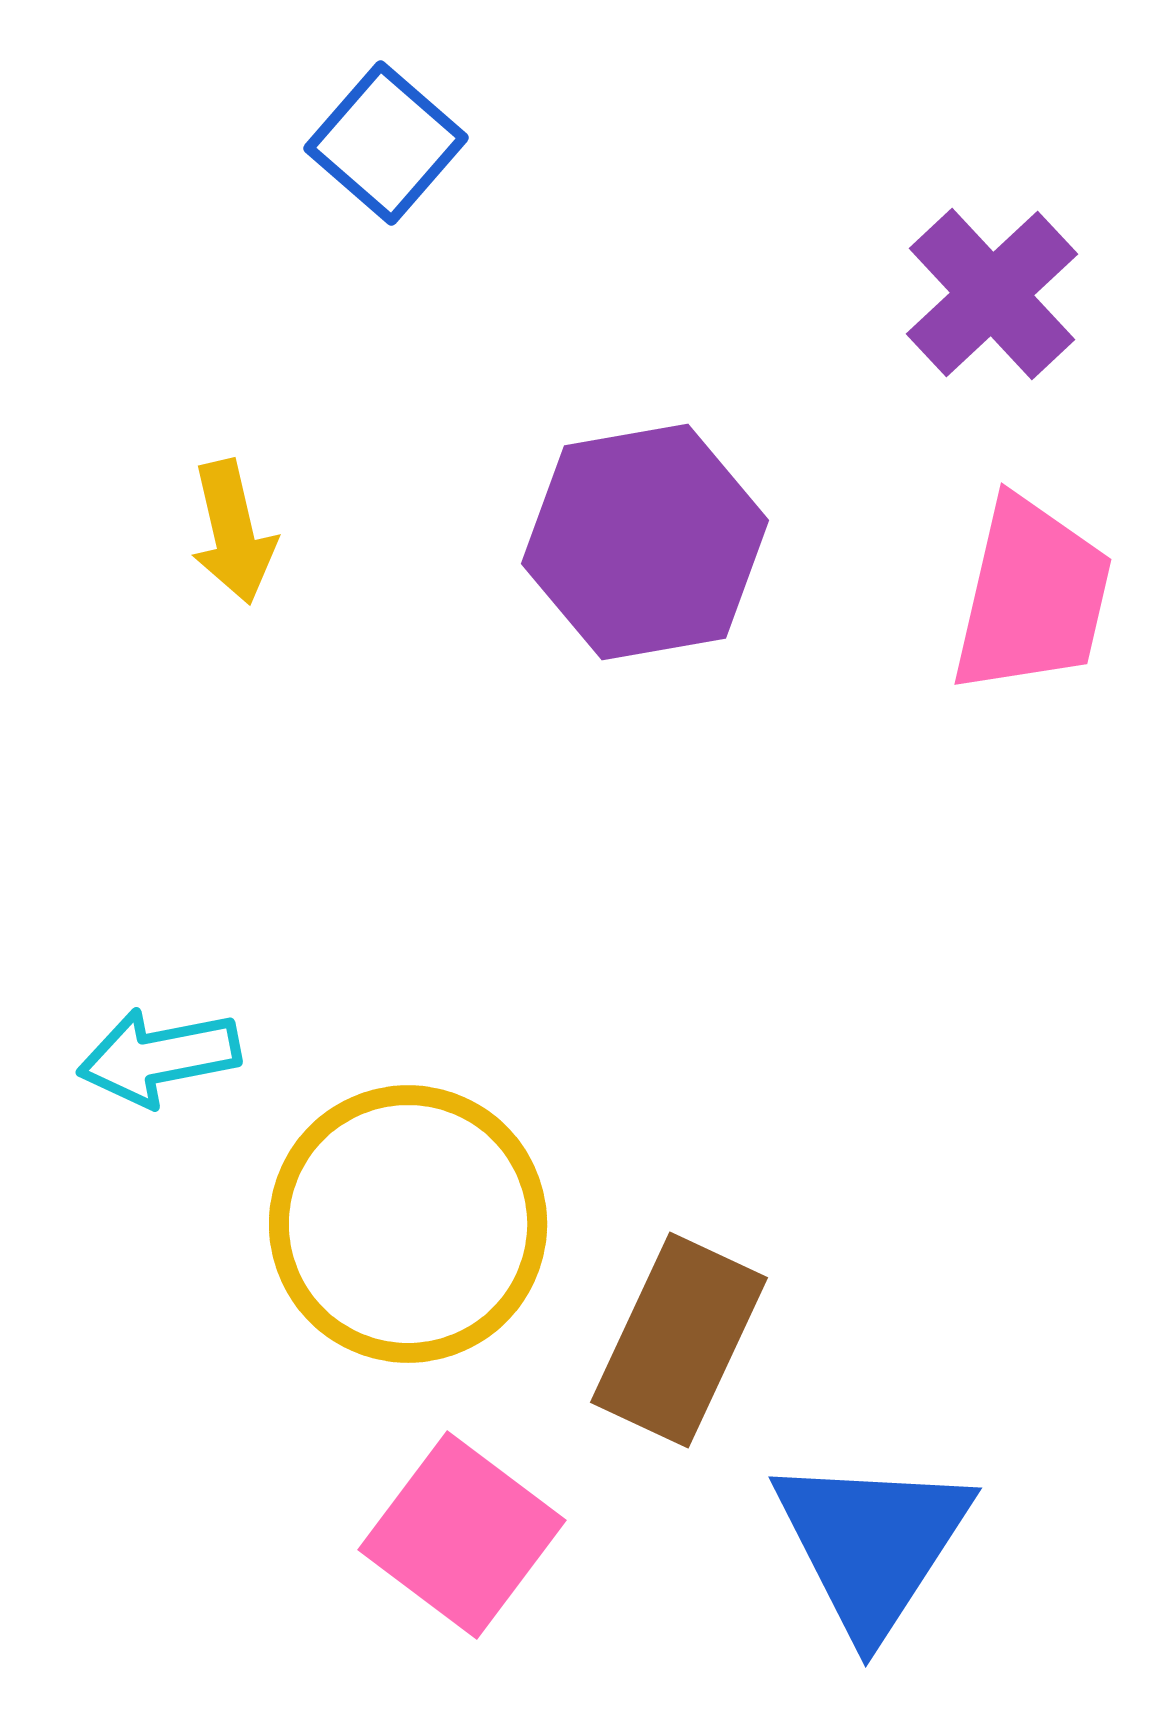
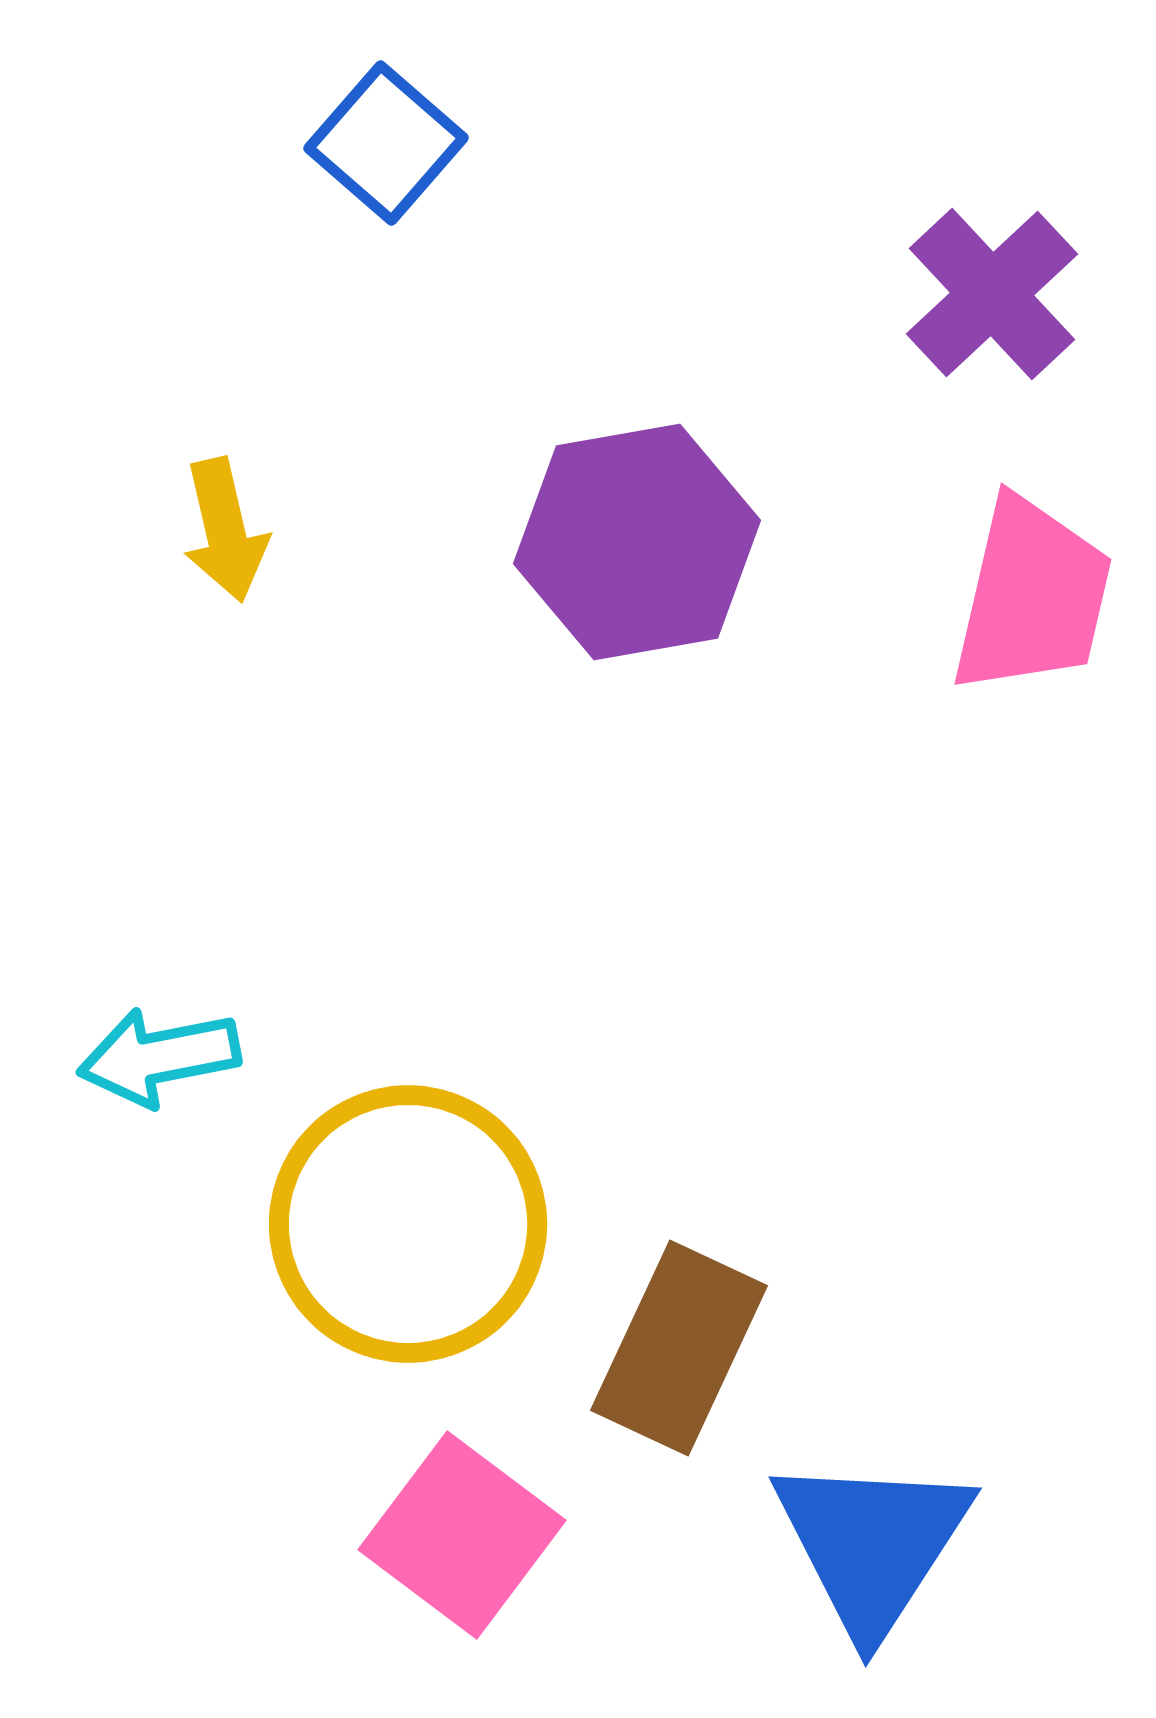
yellow arrow: moved 8 px left, 2 px up
purple hexagon: moved 8 px left
brown rectangle: moved 8 px down
